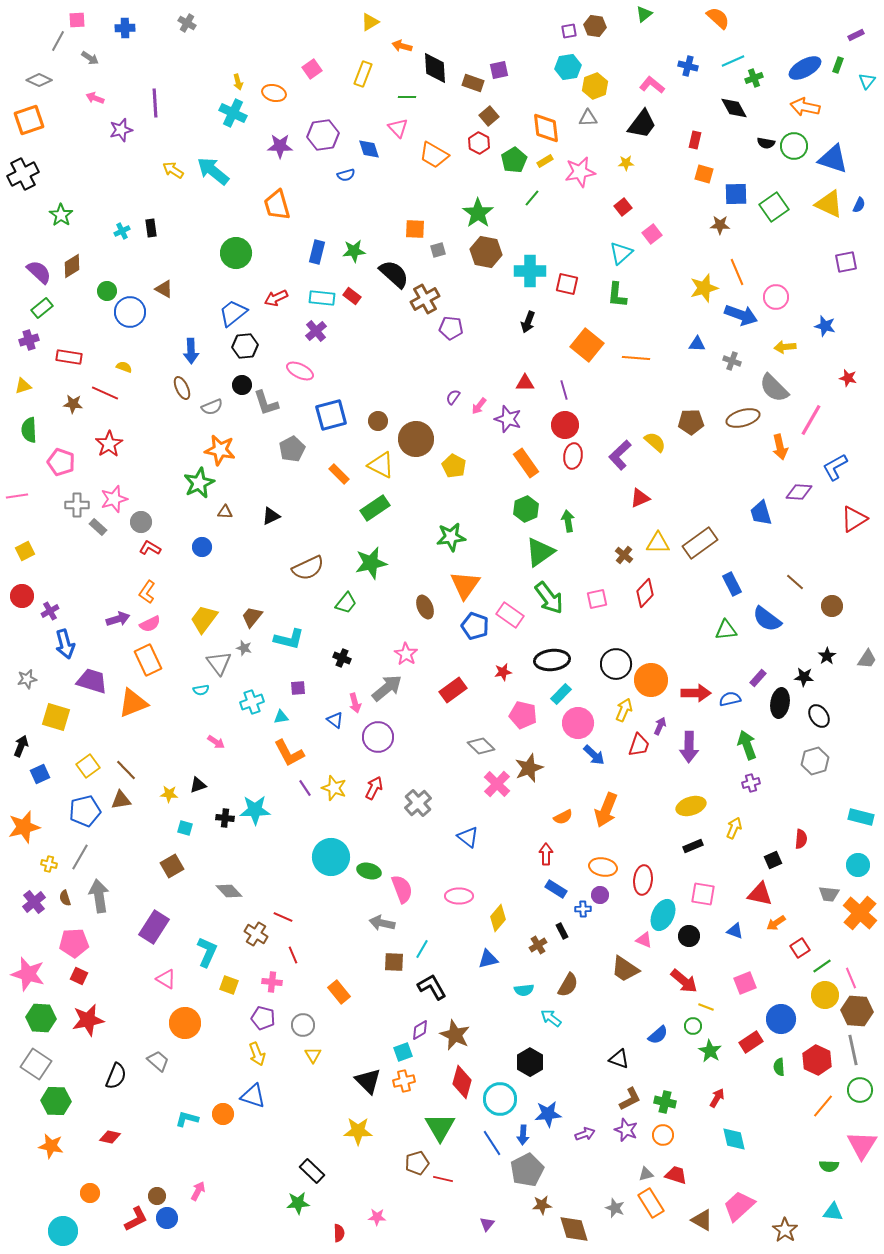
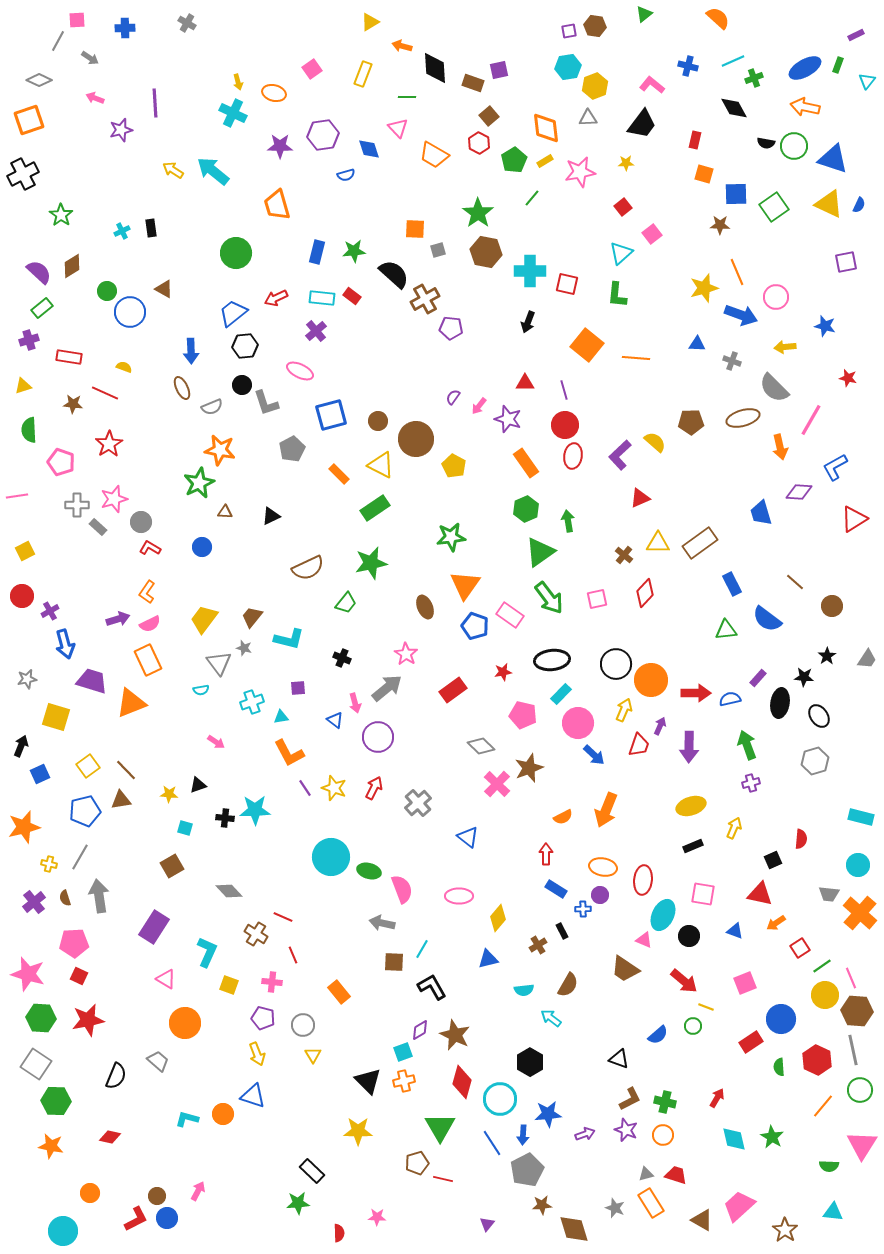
orange triangle at (133, 703): moved 2 px left
green star at (710, 1051): moved 62 px right, 86 px down
